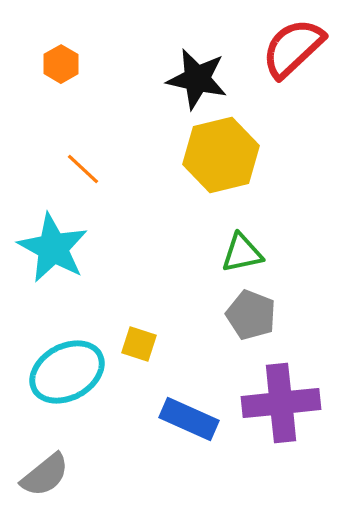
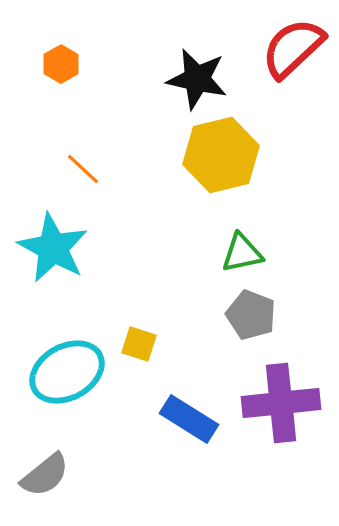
blue rectangle: rotated 8 degrees clockwise
